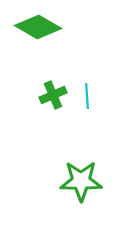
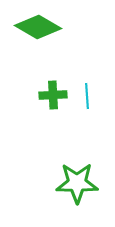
green cross: rotated 20 degrees clockwise
green star: moved 4 px left, 2 px down
